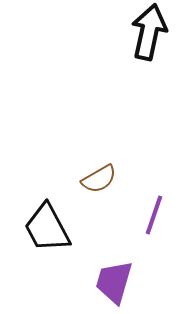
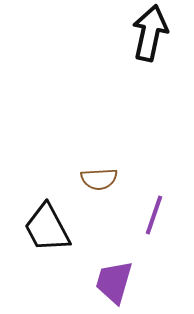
black arrow: moved 1 px right, 1 px down
brown semicircle: rotated 27 degrees clockwise
